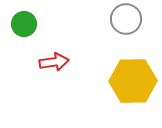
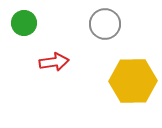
gray circle: moved 21 px left, 5 px down
green circle: moved 1 px up
